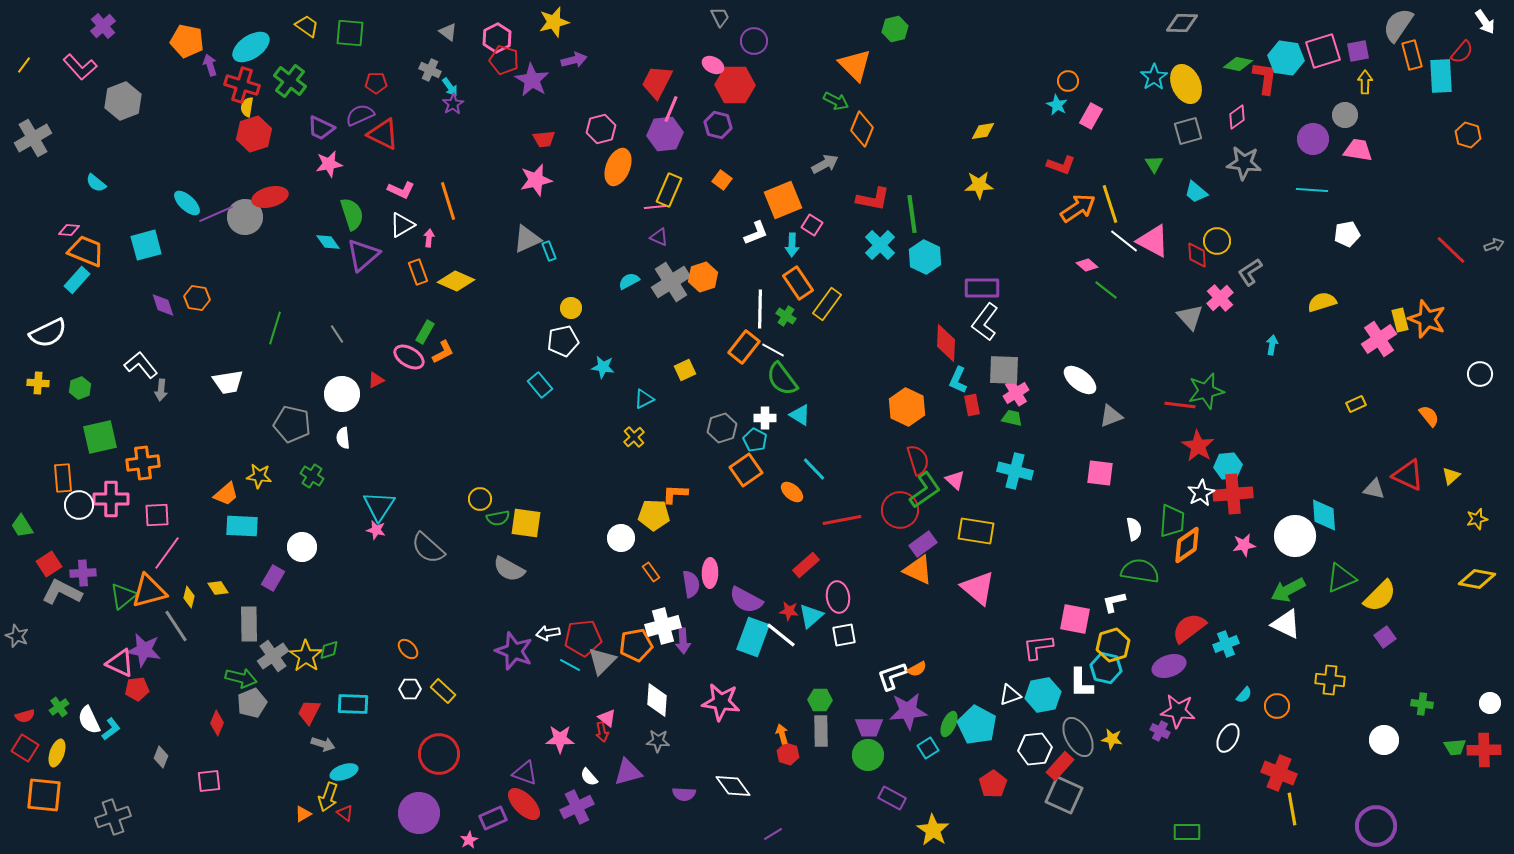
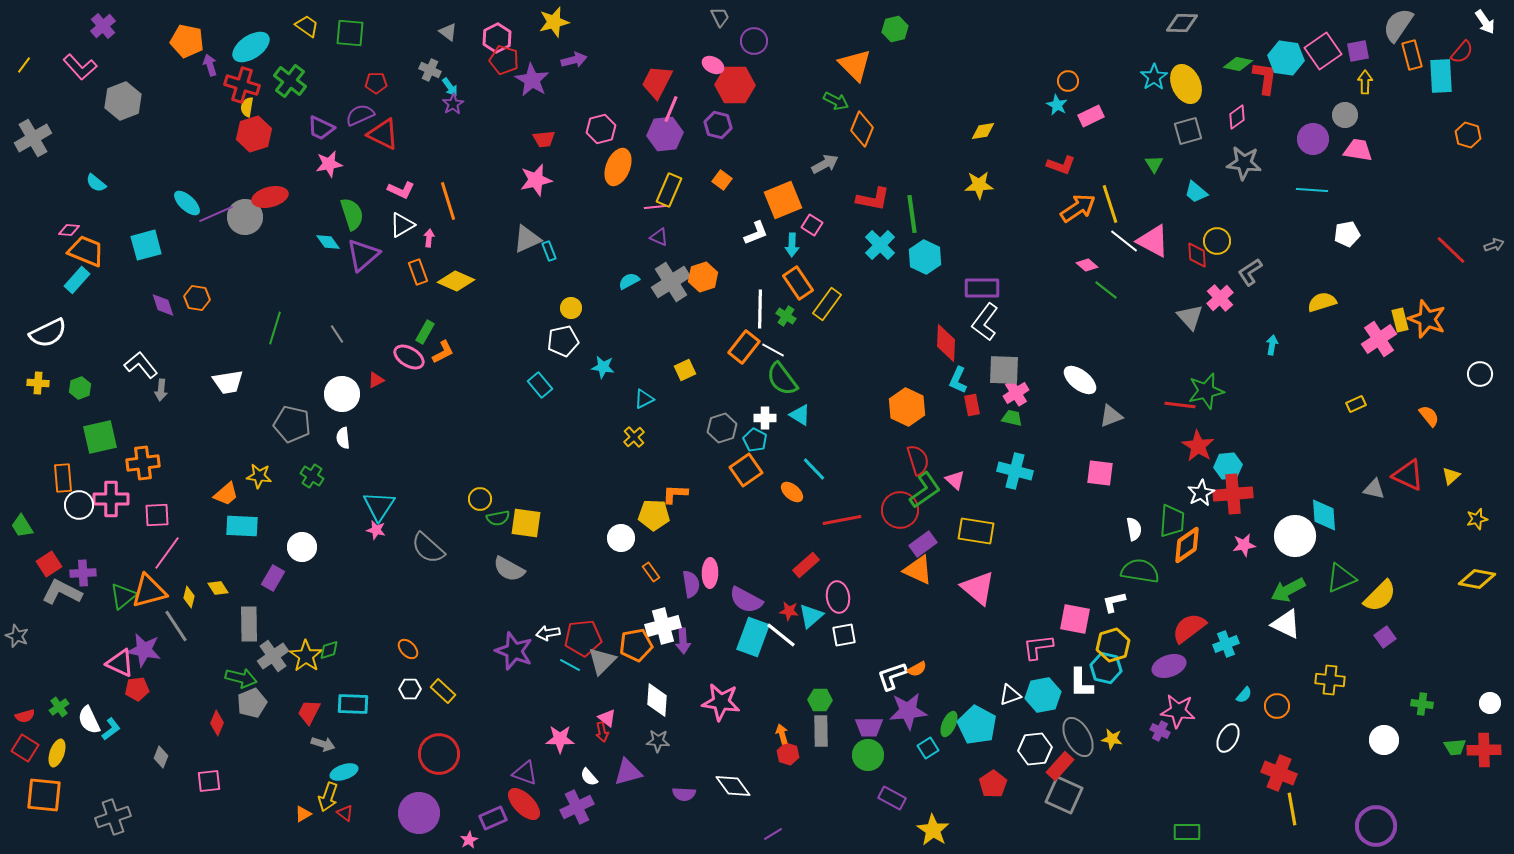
pink square at (1323, 51): rotated 18 degrees counterclockwise
pink rectangle at (1091, 116): rotated 35 degrees clockwise
